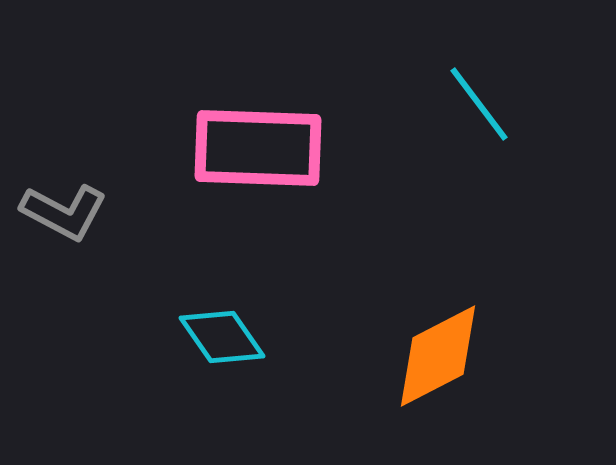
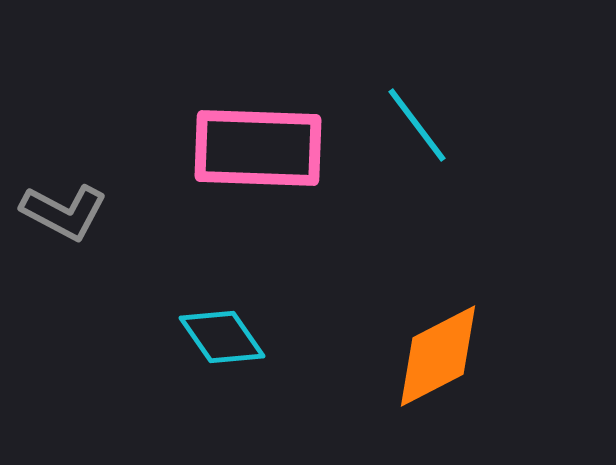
cyan line: moved 62 px left, 21 px down
